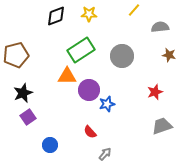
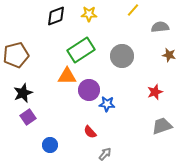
yellow line: moved 1 px left
blue star: rotated 21 degrees clockwise
